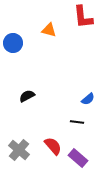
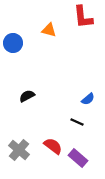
black line: rotated 16 degrees clockwise
red semicircle: rotated 12 degrees counterclockwise
